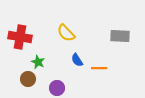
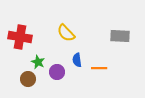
blue semicircle: rotated 24 degrees clockwise
purple circle: moved 16 px up
